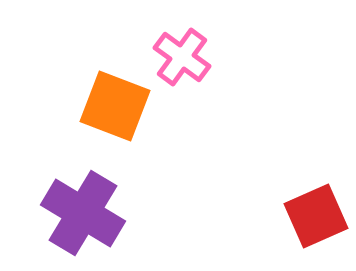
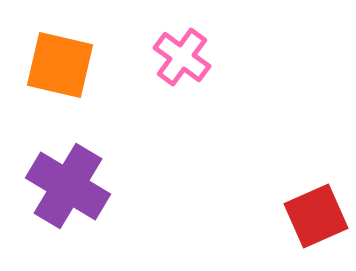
orange square: moved 55 px left, 41 px up; rotated 8 degrees counterclockwise
purple cross: moved 15 px left, 27 px up
